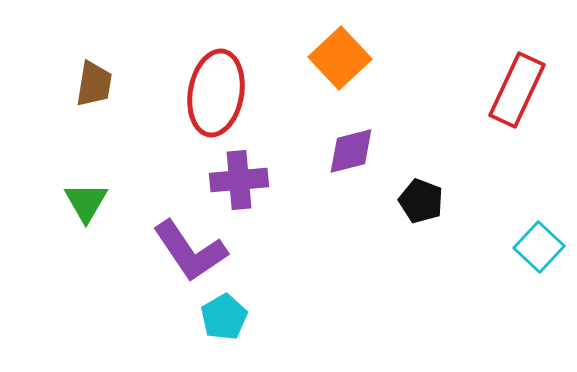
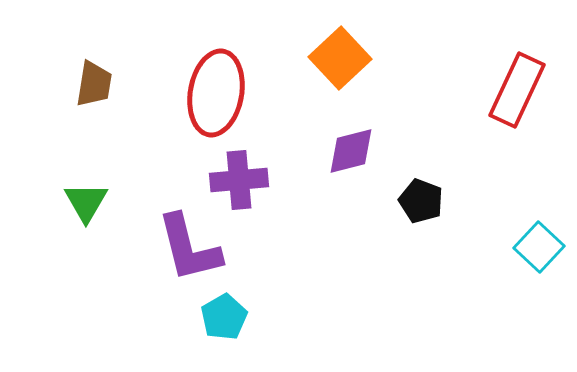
purple L-shape: moved 1 px left, 3 px up; rotated 20 degrees clockwise
